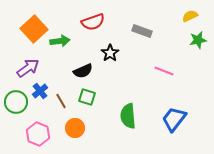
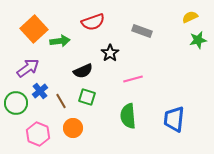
yellow semicircle: moved 1 px down
pink line: moved 31 px left, 8 px down; rotated 36 degrees counterclockwise
green circle: moved 1 px down
blue trapezoid: rotated 32 degrees counterclockwise
orange circle: moved 2 px left
